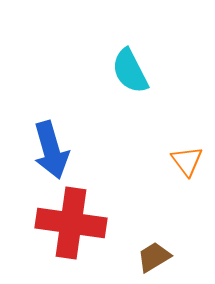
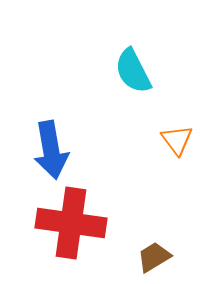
cyan semicircle: moved 3 px right
blue arrow: rotated 6 degrees clockwise
orange triangle: moved 10 px left, 21 px up
